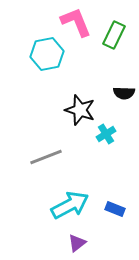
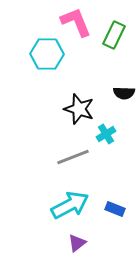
cyan hexagon: rotated 12 degrees clockwise
black star: moved 1 px left, 1 px up
gray line: moved 27 px right
